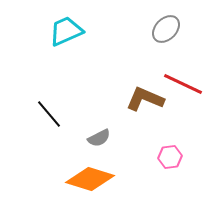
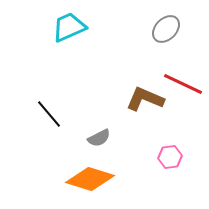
cyan trapezoid: moved 3 px right, 4 px up
